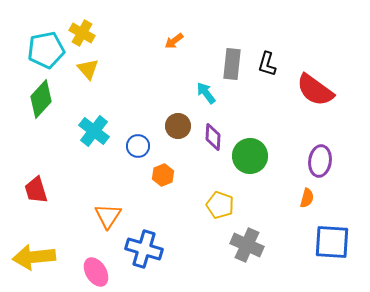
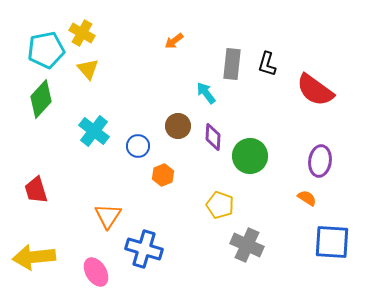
orange semicircle: rotated 72 degrees counterclockwise
